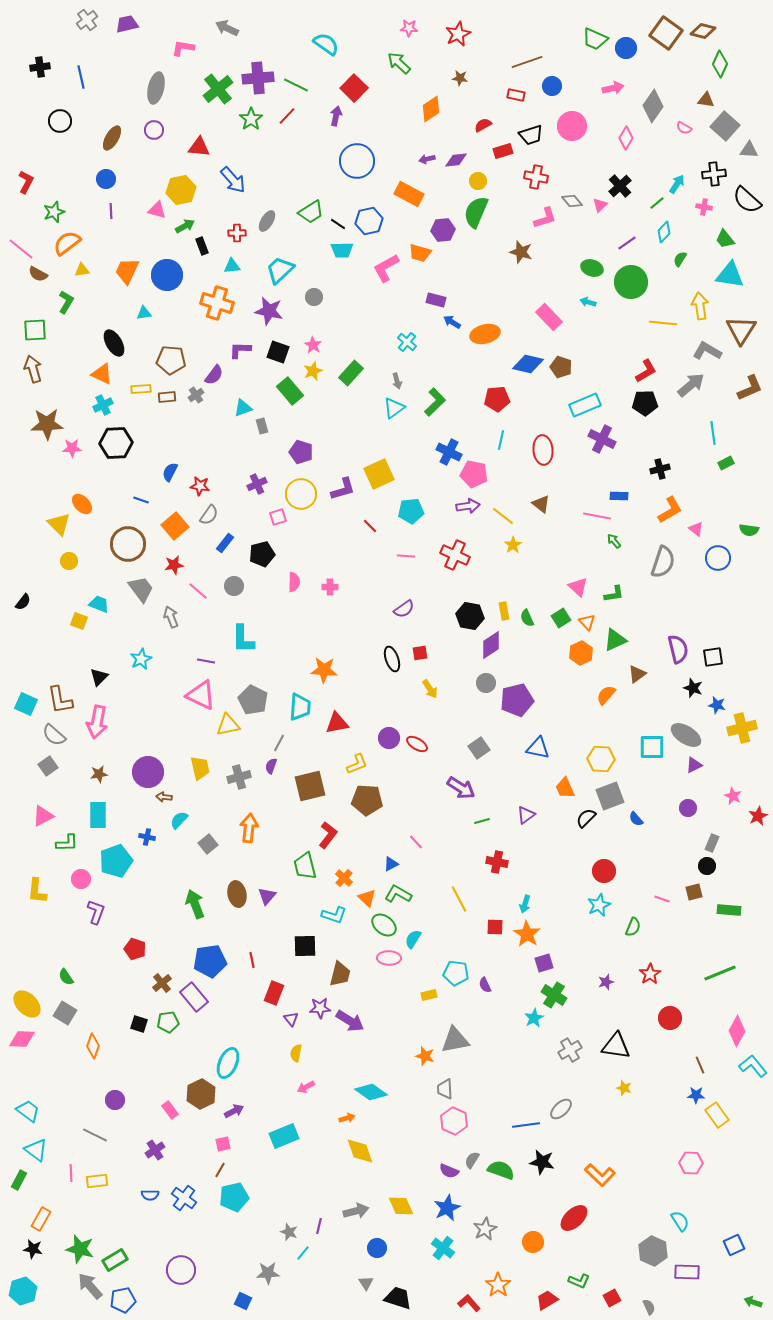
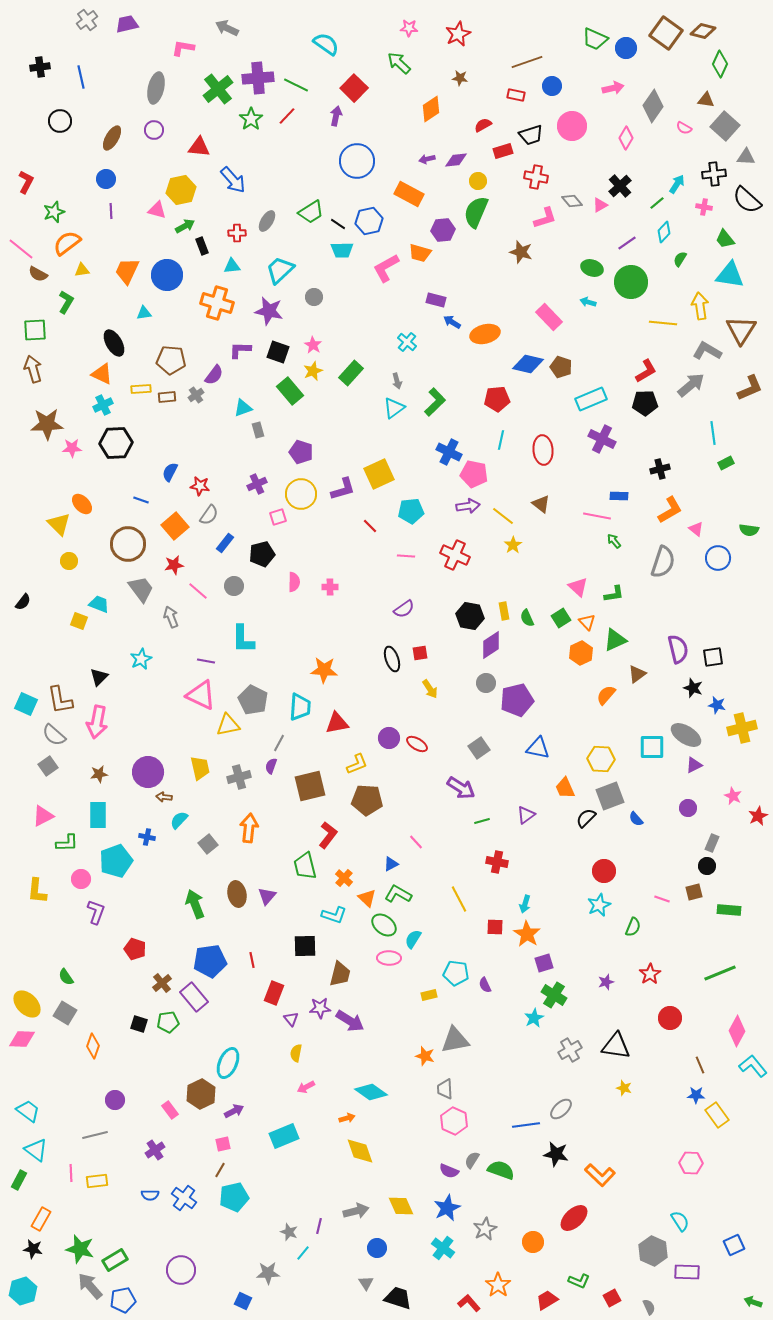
gray triangle at (749, 150): moved 3 px left, 7 px down
pink triangle at (600, 205): rotated 14 degrees clockwise
cyan rectangle at (585, 405): moved 6 px right, 6 px up
gray rectangle at (262, 426): moved 4 px left, 4 px down
gray line at (95, 1135): rotated 40 degrees counterclockwise
black star at (542, 1162): moved 14 px right, 8 px up
